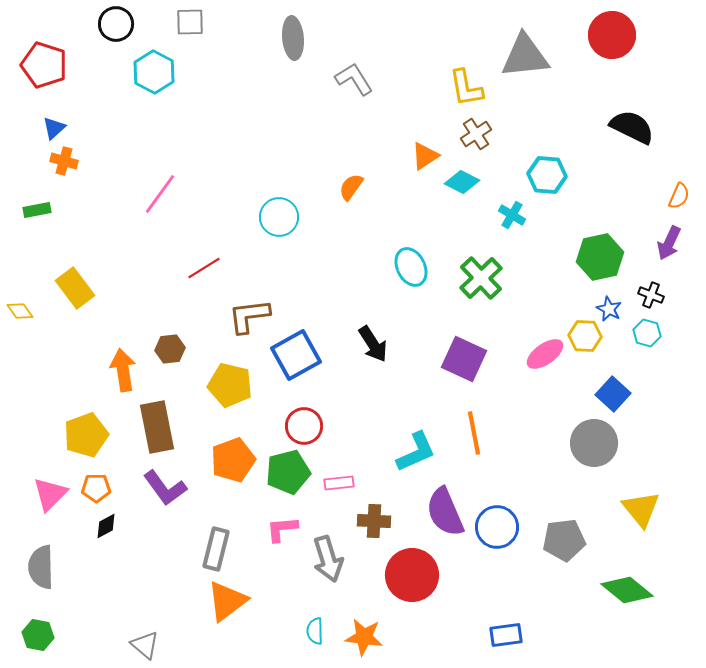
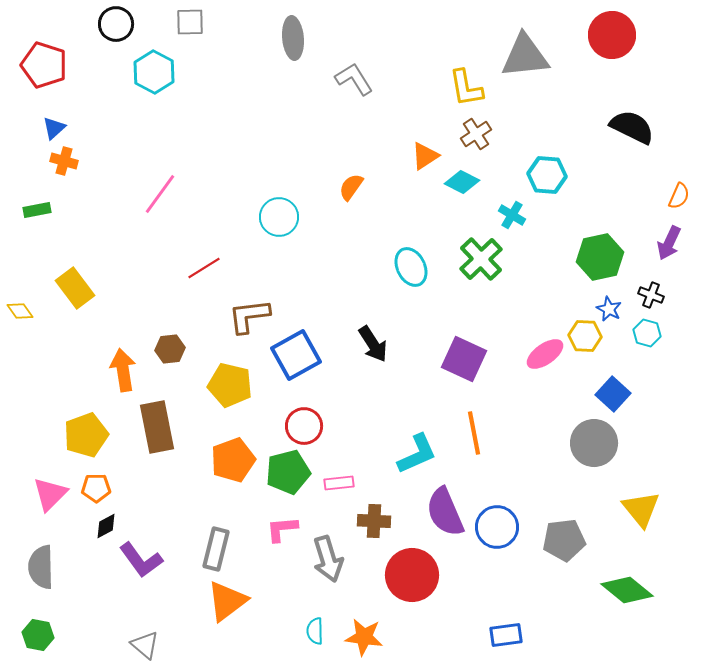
green cross at (481, 278): moved 19 px up
cyan L-shape at (416, 452): moved 1 px right, 2 px down
purple L-shape at (165, 488): moved 24 px left, 72 px down
